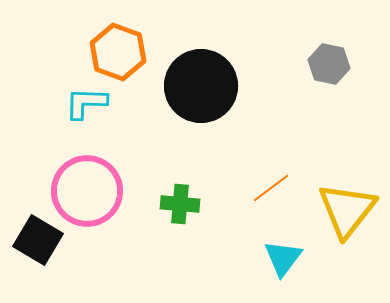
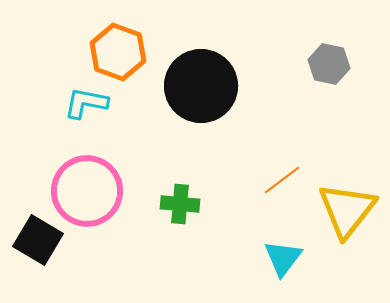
cyan L-shape: rotated 9 degrees clockwise
orange line: moved 11 px right, 8 px up
